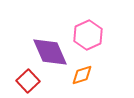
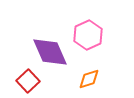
orange diamond: moved 7 px right, 4 px down
